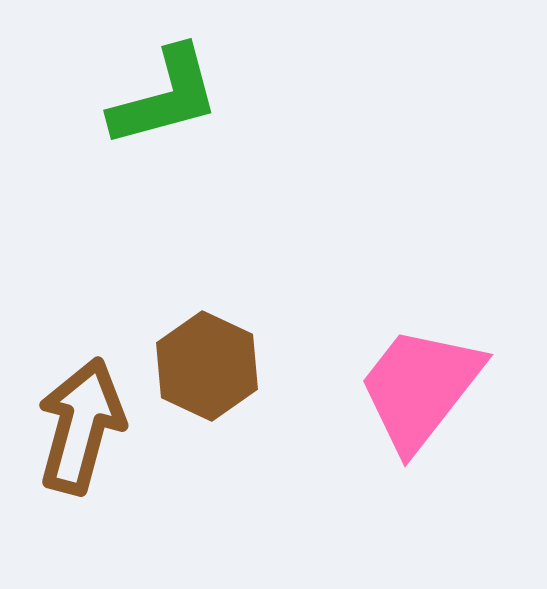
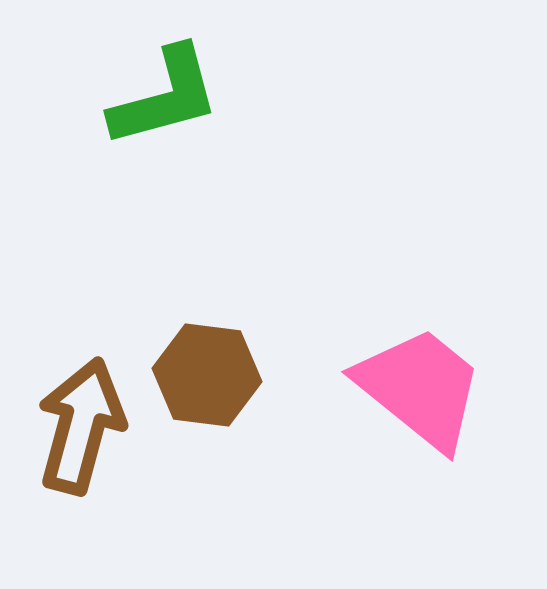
brown hexagon: moved 9 px down; rotated 18 degrees counterclockwise
pink trapezoid: rotated 91 degrees clockwise
